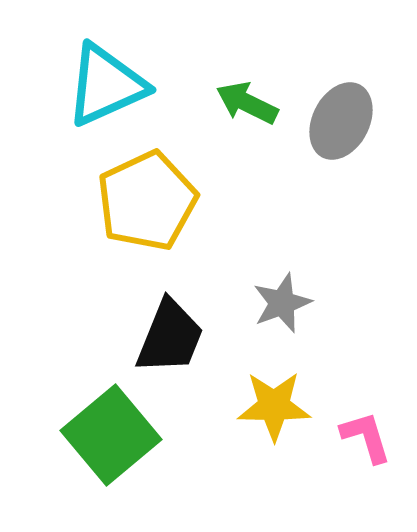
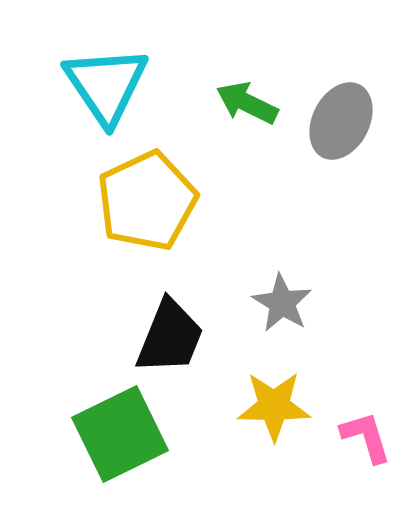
cyan triangle: rotated 40 degrees counterclockwise
gray star: rotated 20 degrees counterclockwise
green square: moved 9 px right, 1 px up; rotated 14 degrees clockwise
